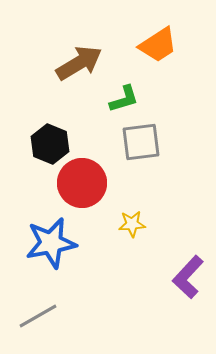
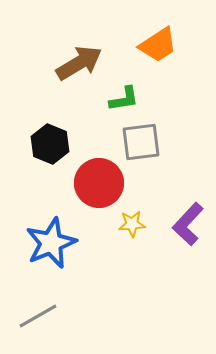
green L-shape: rotated 8 degrees clockwise
red circle: moved 17 px right
blue star: rotated 12 degrees counterclockwise
purple L-shape: moved 53 px up
